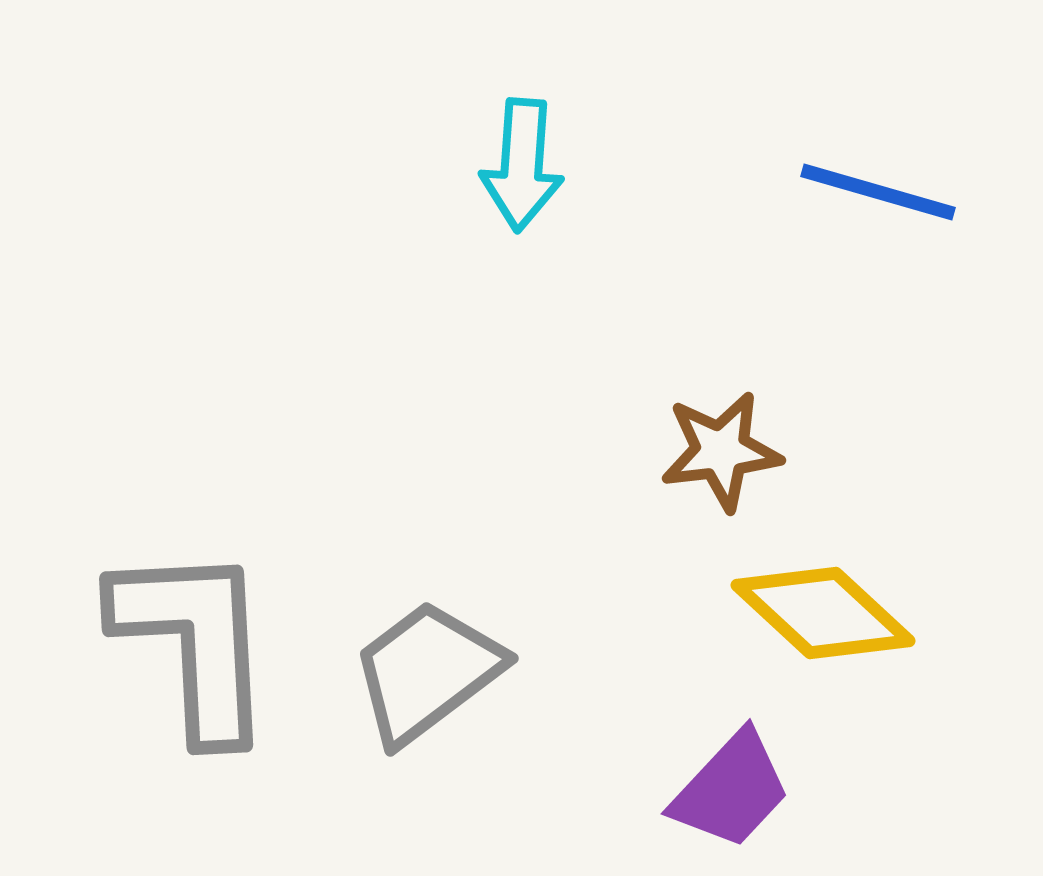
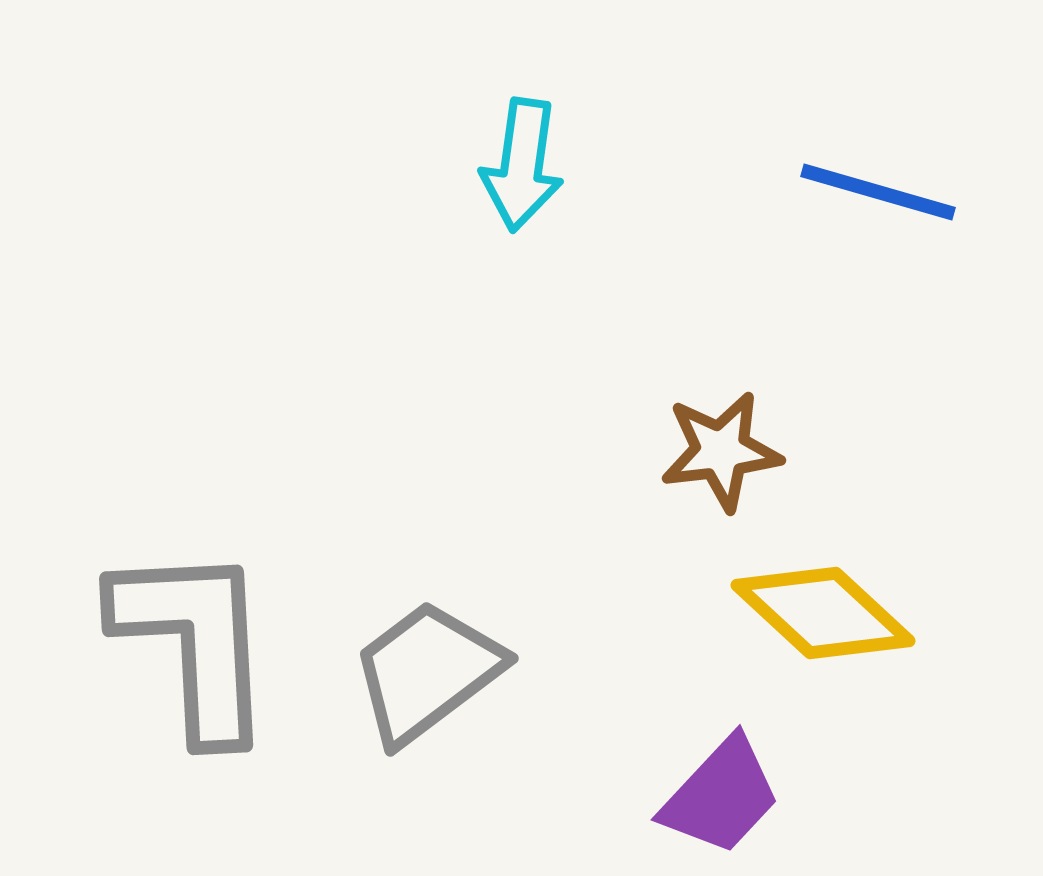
cyan arrow: rotated 4 degrees clockwise
purple trapezoid: moved 10 px left, 6 px down
